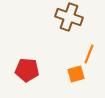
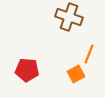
orange square: rotated 12 degrees counterclockwise
